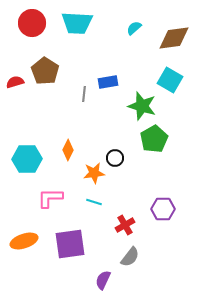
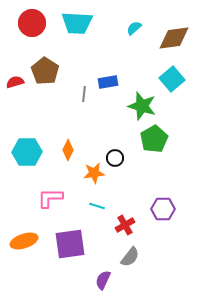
cyan square: moved 2 px right, 1 px up; rotated 20 degrees clockwise
cyan hexagon: moved 7 px up
cyan line: moved 3 px right, 4 px down
